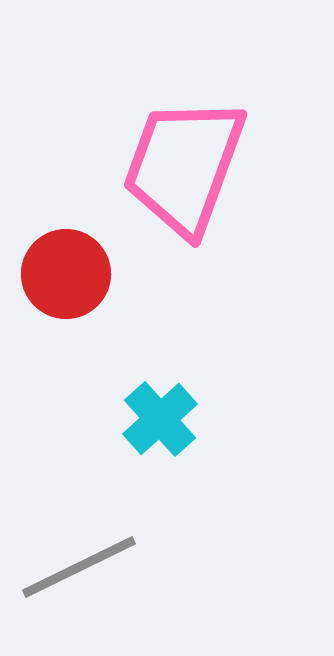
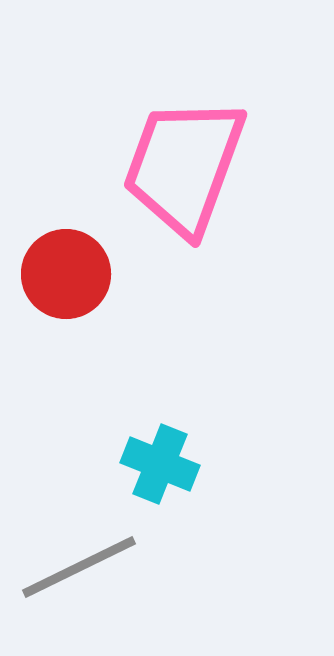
cyan cross: moved 45 px down; rotated 26 degrees counterclockwise
